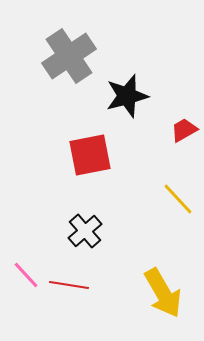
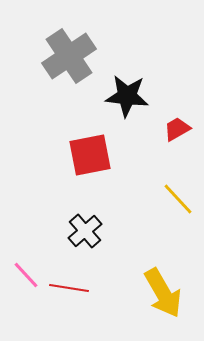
black star: rotated 21 degrees clockwise
red trapezoid: moved 7 px left, 1 px up
red line: moved 3 px down
